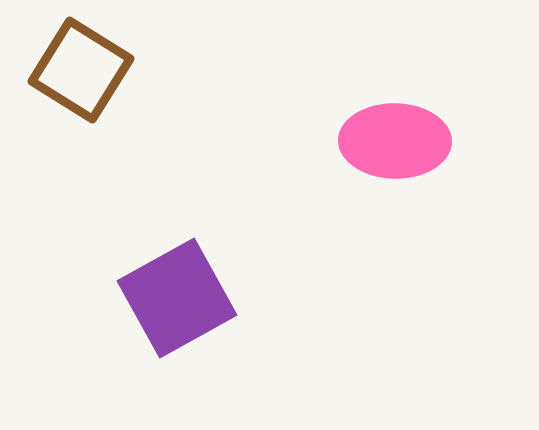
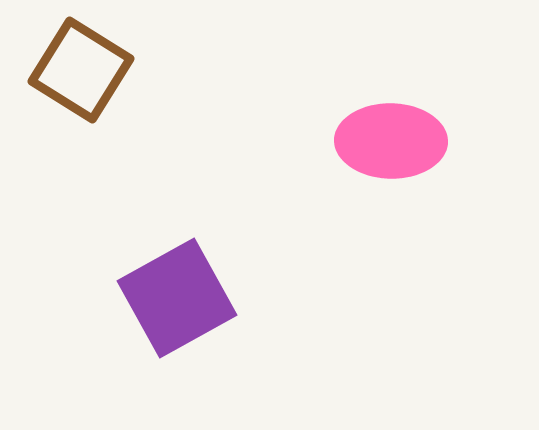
pink ellipse: moved 4 px left
